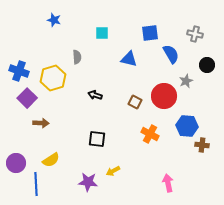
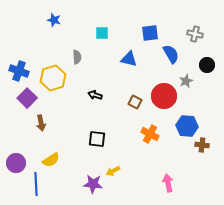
brown arrow: rotated 77 degrees clockwise
purple star: moved 5 px right, 2 px down
